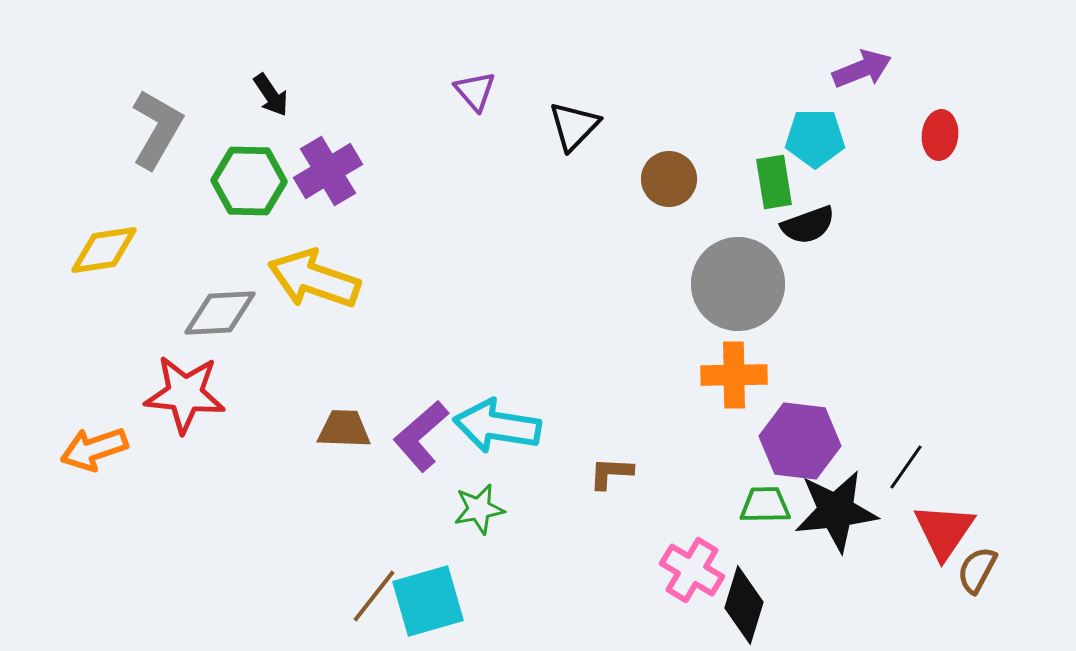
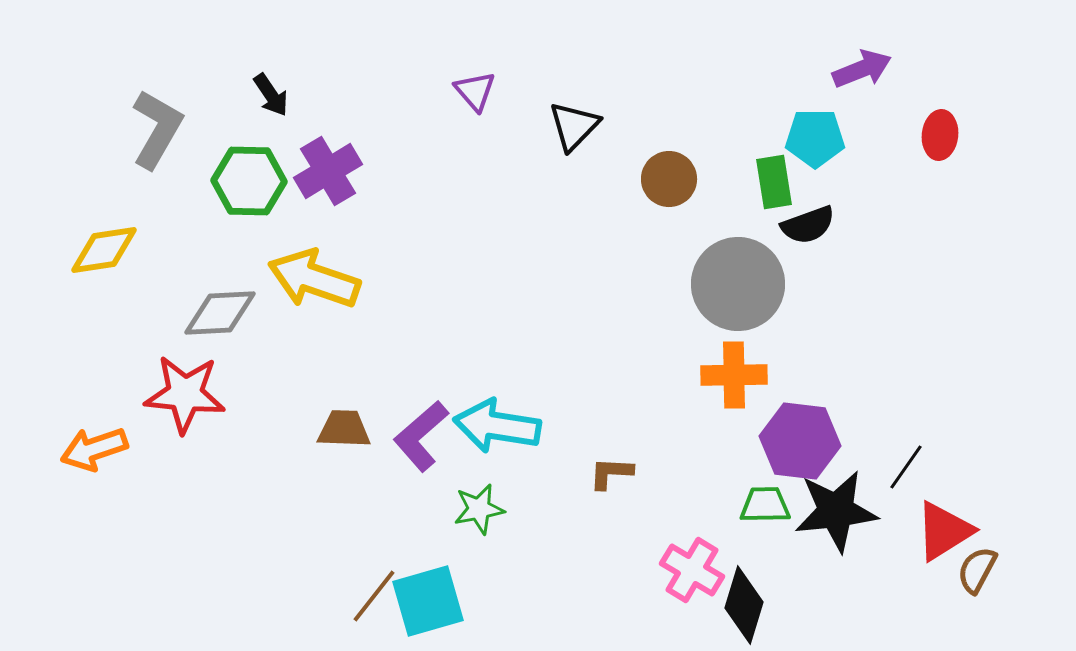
red triangle: rotated 24 degrees clockwise
